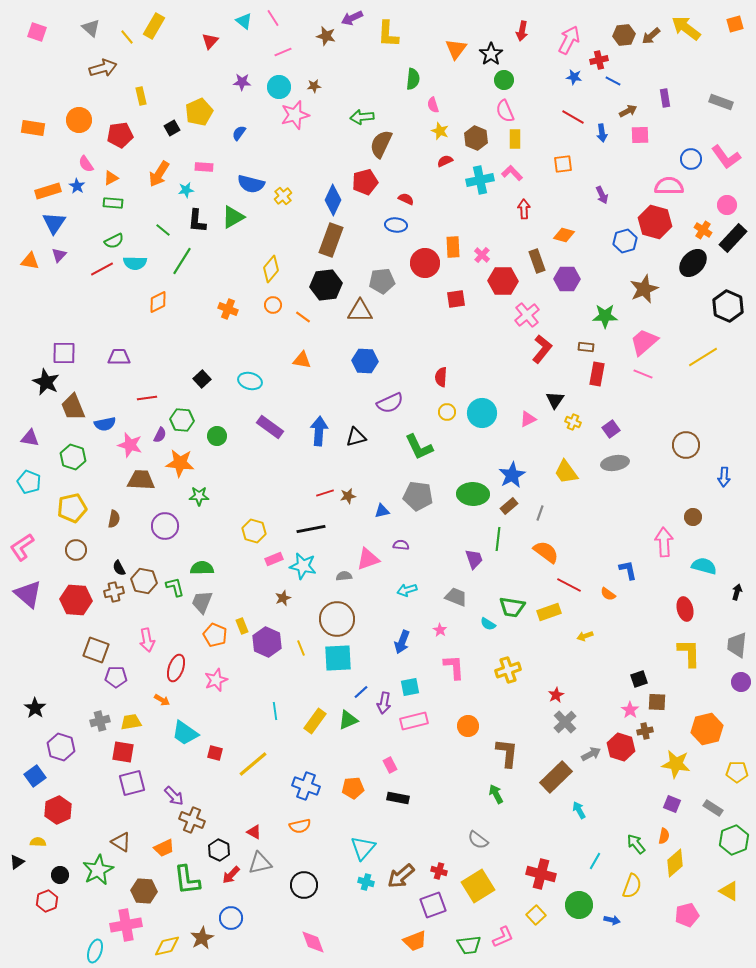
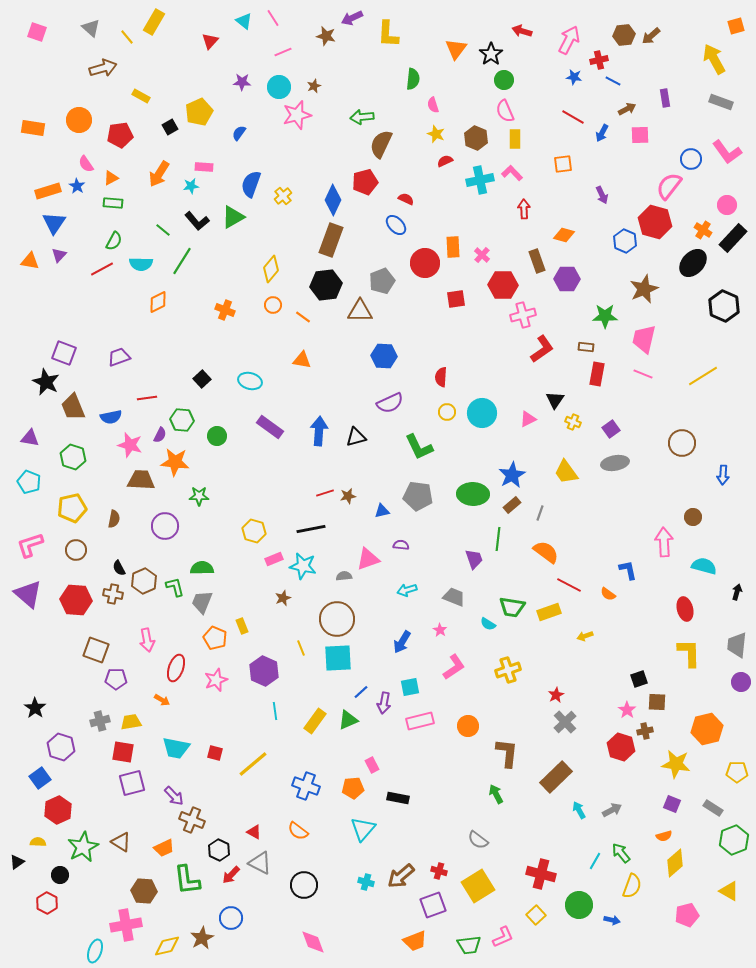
orange square at (735, 24): moved 1 px right, 2 px down
yellow rectangle at (154, 26): moved 4 px up
yellow arrow at (686, 28): moved 28 px right, 31 px down; rotated 24 degrees clockwise
red arrow at (522, 31): rotated 96 degrees clockwise
brown star at (314, 86): rotated 16 degrees counterclockwise
yellow rectangle at (141, 96): rotated 48 degrees counterclockwise
brown arrow at (628, 111): moved 1 px left, 2 px up
pink star at (295, 115): moved 2 px right
black square at (172, 128): moved 2 px left, 1 px up
yellow star at (440, 131): moved 4 px left, 3 px down
blue arrow at (602, 133): rotated 36 degrees clockwise
pink L-shape at (726, 157): moved 1 px right, 5 px up
blue semicircle at (251, 184): rotated 96 degrees clockwise
pink semicircle at (669, 186): rotated 52 degrees counterclockwise
cyan star at (186, 190): moved 5 px right, 4 px up
black L-shape at (197, 221): rotated 45 degrees counterclockwise
blue ellipse at (396, 225): rotated 40 degrees clockwise
green semicircle at (114, 241): rotated 36 degrees counterclockwise
blue hexagon at (625, 241): rotated 20 degrees counterclockwise
cyan semicircle at (135, 263): moved 6 px right, 1 px down
gray pentagon at (382, 281): rotated 15 degrees counterclockwise
red hexagon at (503, 281): moved 4 px down
black hexagon at (728, 306): moved 4 px left
orange cross at (228, 309): moved 3 px left, 1 px down
pink cross at (527, 315): moved 4 px left; rotated 25 degrees clockwise
pink trapezoid at (644, 342): moved 3 px up; rotated 36 degrees counterclockwise
red L-shape at (542, 349): rotated 16 degrees clockwise
purple square at (64, 353): rotated 20 degrees clockwise
purple trapezoid at (119, 357): rotated 20 degrees counterclockwise
yellow line at (703, 357): moved 19 px down
blue hexagon at (365, 361): moved 19 px right, 5 px up
blue semicircle at (105, 424): moved 6 px right, 7 px up
brown circle at (686, 445): moved 4 px left, 2 px up
orange star at (180, 463): moved 5 px left, 1 px up
blue arrow at (724, 477): moved 1 px left, 2 px up
brown rectangle at (509, 506): moved 3 px right, 1 px up
pink L-shape at (22, 547): moved 8 px right, 2 px up; rotated 16 degrees clockwise
brown hexagon at (144, 581): rotated 25 degrees clockwise
brown cross at (114, 592): moved 1 px left, 2 px down; rotated 24 degrees clockwise
gray trapezoid at (456, 597): moved 2 px left
orange pentagon at (215, 635): moved 3 px down
purple hexagon at (267, 642): moved 3 px left, 29 px down
blue arrow at (402, 642): rotated 10 degrees clockwise
pink L-shape at (454, 667): rotated 60 degrees clockwise
purple pentagon at (116, 677): moved 2 px down
pink star at (630, 710): moved 3 px left
pink rectangle at (414, 721): moved 6 px right
cyan trapezoid at (185, 733): moved 9 px left, 15 px down; rotated 24 degrees counterclockwise
gray arrow at (591, 754): moved 21 px right, 56 px down
pink rectangle at (390, 765): moved 18 px left
blue square at (35, 776): moved 5 px right, 2 px down
orange semicircle at (300, 826): moved 2 px left, 5 px down; rotated 50 degrees clockwise
orange semicircle at (664, 836): rotated 63 degrees clockwise
green arrow at (636, 844): moved 15 px left, 9 px down
cyan triangle at (363, 848): moved 19 px up
gray triangle at (260, 863): rotated 40 degrees clockwise
green star at (98, 870): moved 15 px left, 23 px up
red hexagon at (47, 901): moved 2 px down; rotated 10 degrees counterclockwise
